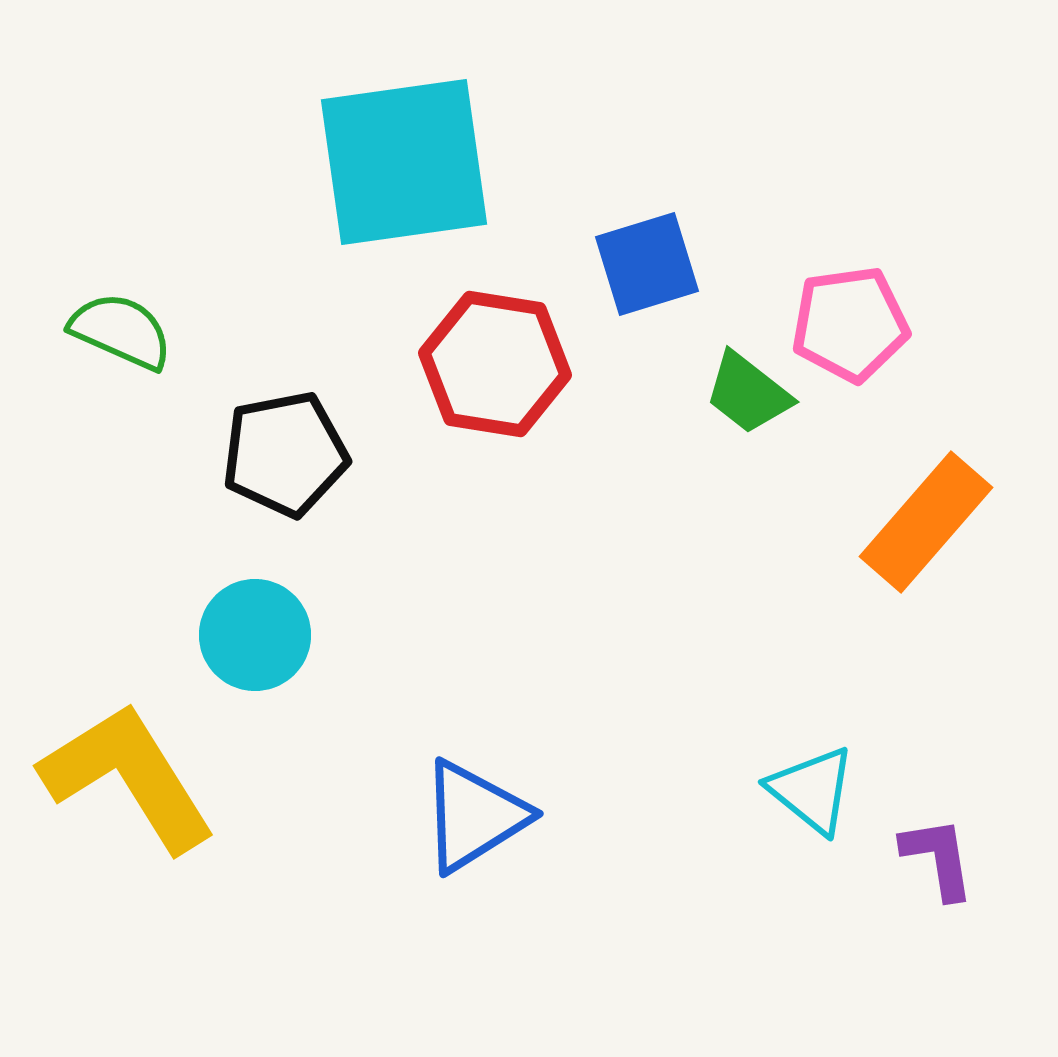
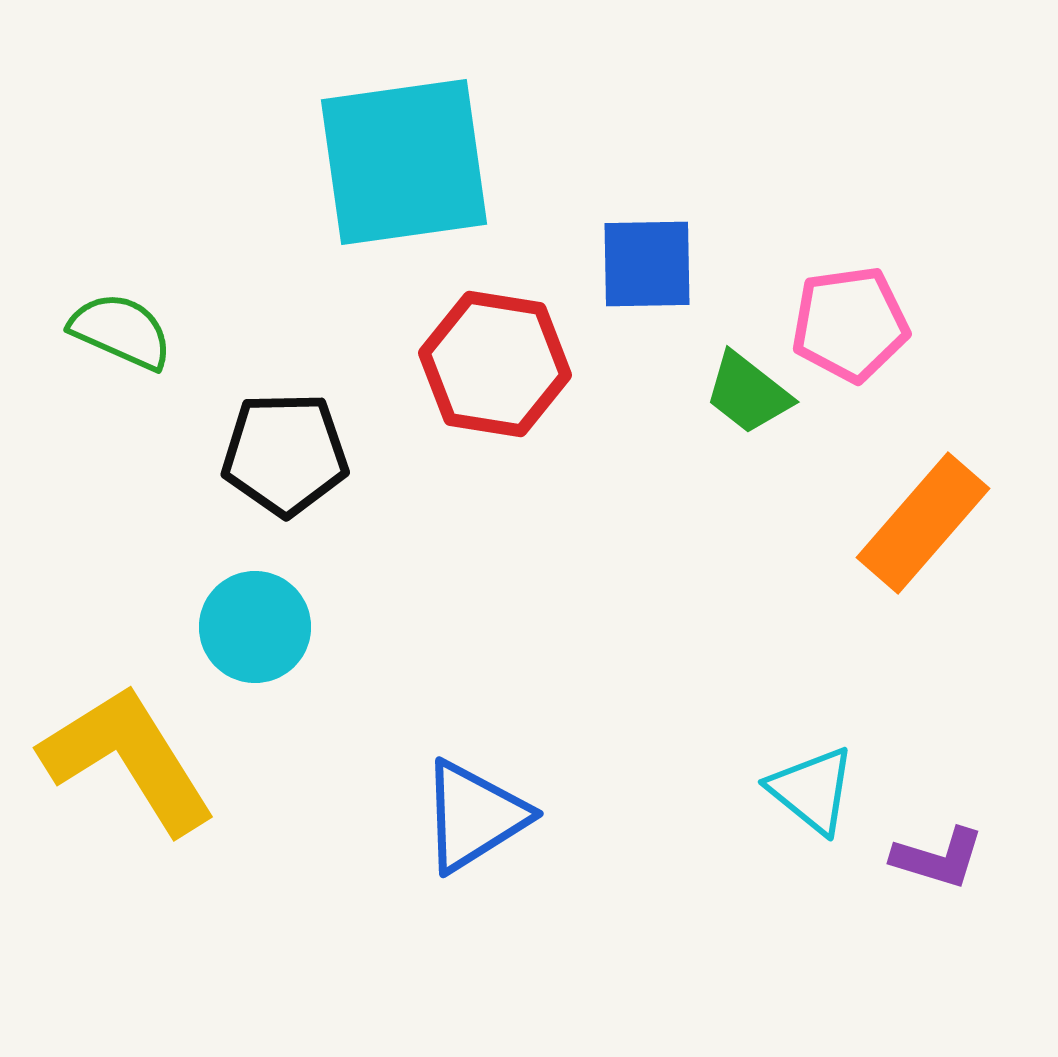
blue square: rotated 16 degrees clockwise
black pentagon: rotated 10 degrees clockwise
orange rectangle: moved 3 px left, 1 px down
cyan circle: moved 8 px up
yellow L-shape: moved 18 px up
purple L-shape: rotated 116 degrees clockwise
